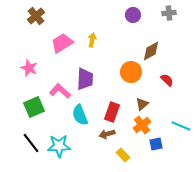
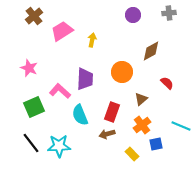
brown cross: moved 2 px left
pink trapezoid: moved 12 px up
orange circle: moved 9 px left
red semicircle: moved 3 px down
brown triangle: moved 1 px left, 5 px up
yellow rectangle: moved 9 px right, 1 px up
